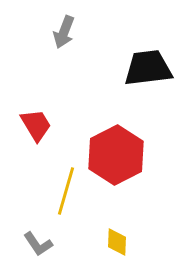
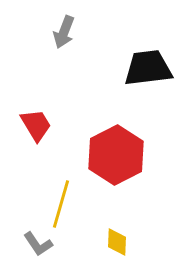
yellow line: moved 5 px left, 13 px down
